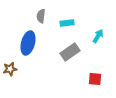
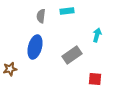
cyan rectangle: moved 12 px up
cyan arrow: moved 1 px left, 1 px up; rotated 16 degrees counterclockwise
blue ellipse: moved 7 px right, 4 px down
gray rectangle: moved 2 px right, 3 px down
